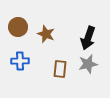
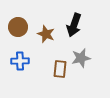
black arrow: moved 14 px left, 13 px up
gray star: moved 7 px left, 6 px up
